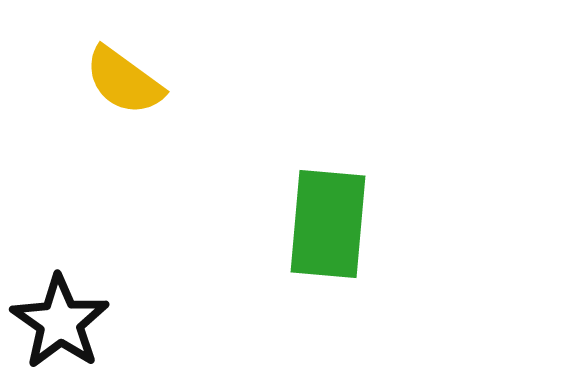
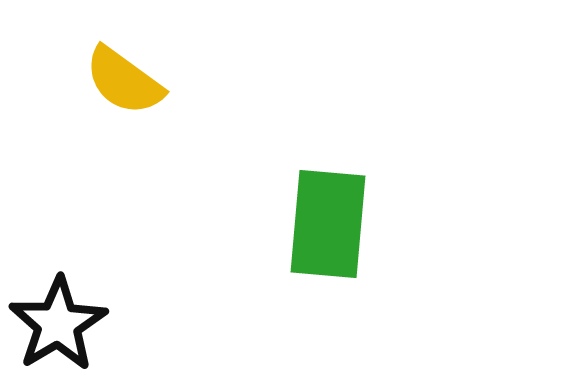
black star: moved 2 px left, 2 px down; rotated 6 degrees clockwise
